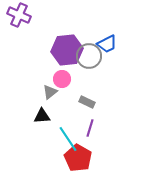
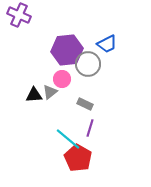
gray circle: moved 1 px left, 8 px down
gray rectangle: moved 2 px left, 2 px down
black triangle: moved 8 px left, 21 px up
cyan line: rotated 16 degrees counterclockwise
